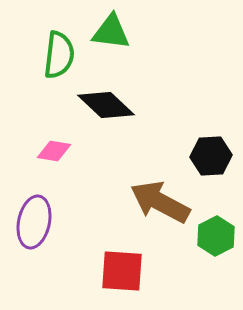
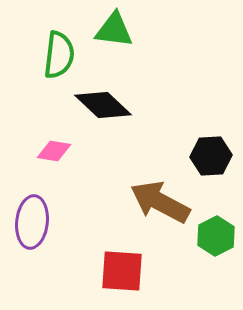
green triangle: moved 3 px right, 2 px up
black diamond: moved 3 px left
purple ellipse: moved 2 px left; rotated 6 degrees counterclockwise
